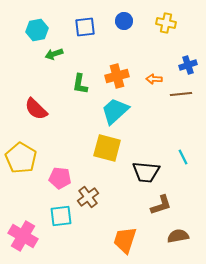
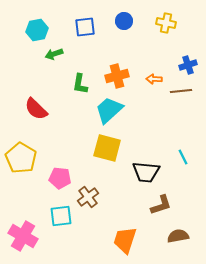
brown line: moved 3 px up
cyan trapezoid: moved 6 px left, 1 px up
